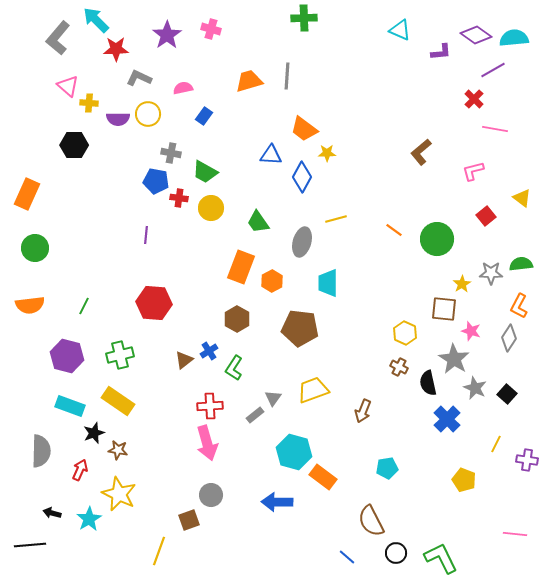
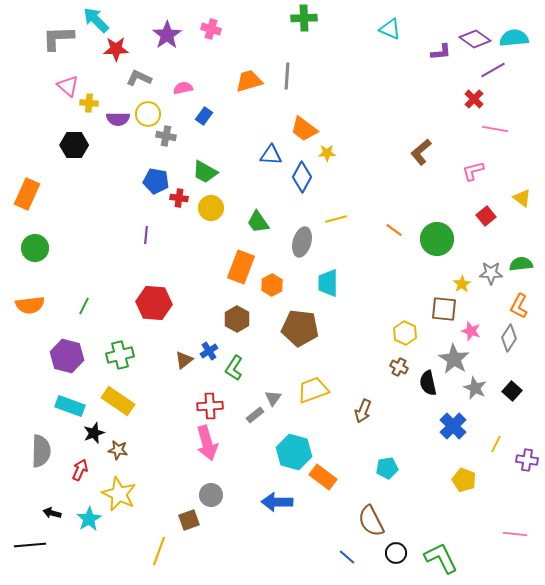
cyan triangle at (400, 30): moved 10 px left, 1 px up
purple diamond at (476, 35): moved 1 px left, 4 px down
gray L-shape at (58, 38): rotated 48 degrees clockwise
gray cross at (171, 153): moved 5 px left, 17 px up
orange hexagon at (272, 281): moved 4 px down
black square at (507, 394): moved 5 px right, 3 px up
blue cross at (447, 419): moved 6 px right, 7 px down
